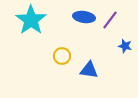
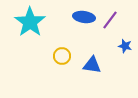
cyan star: moved 1 px left, 2 px down
blue triangle: moved 3 px right, 5 px up
